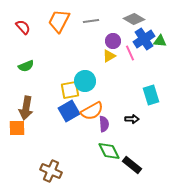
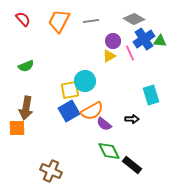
red semicircle: moved 8 px up
purple semicircle: rotated 133 degrees clockwise
